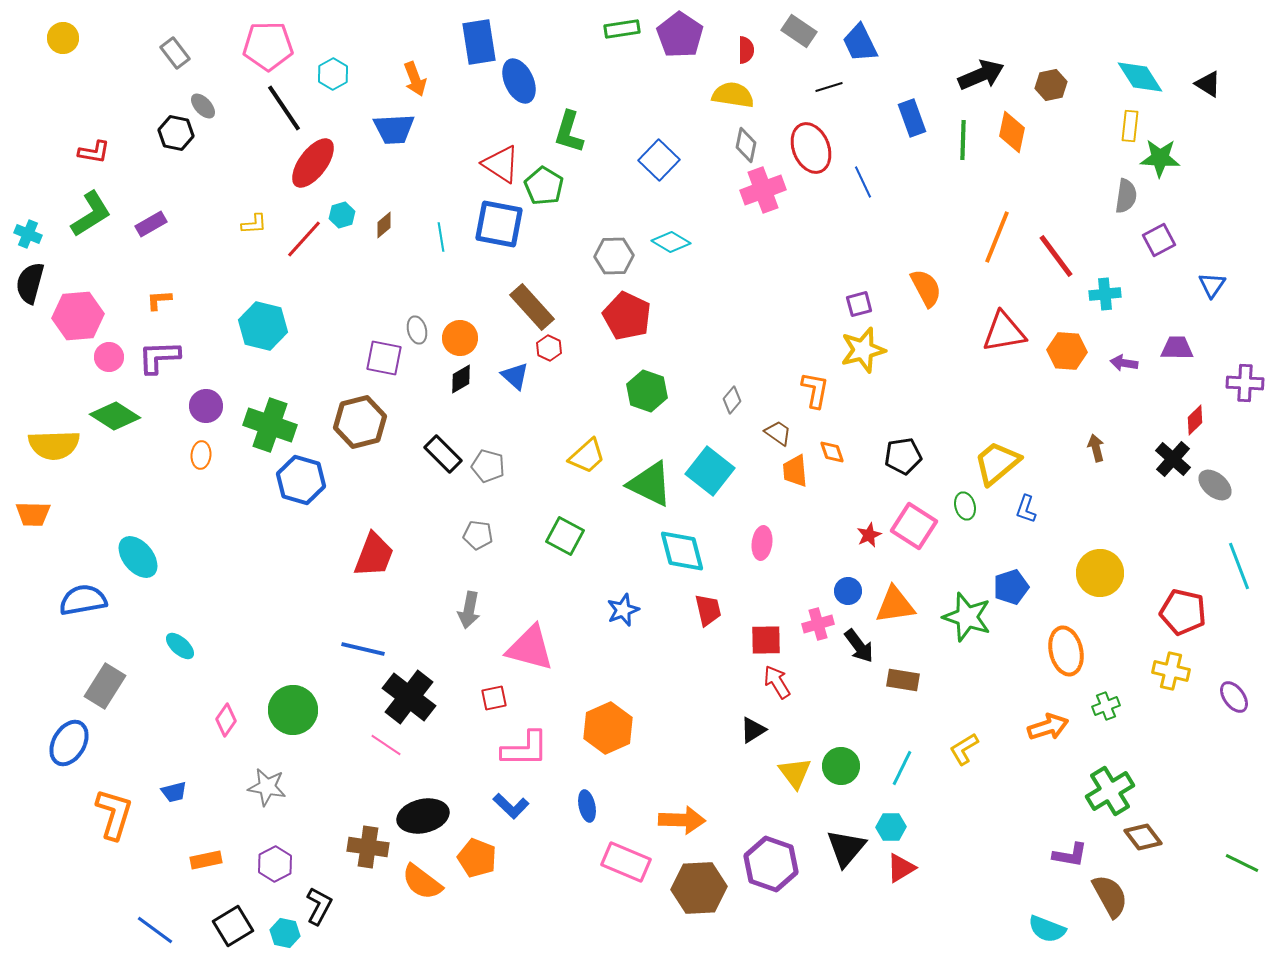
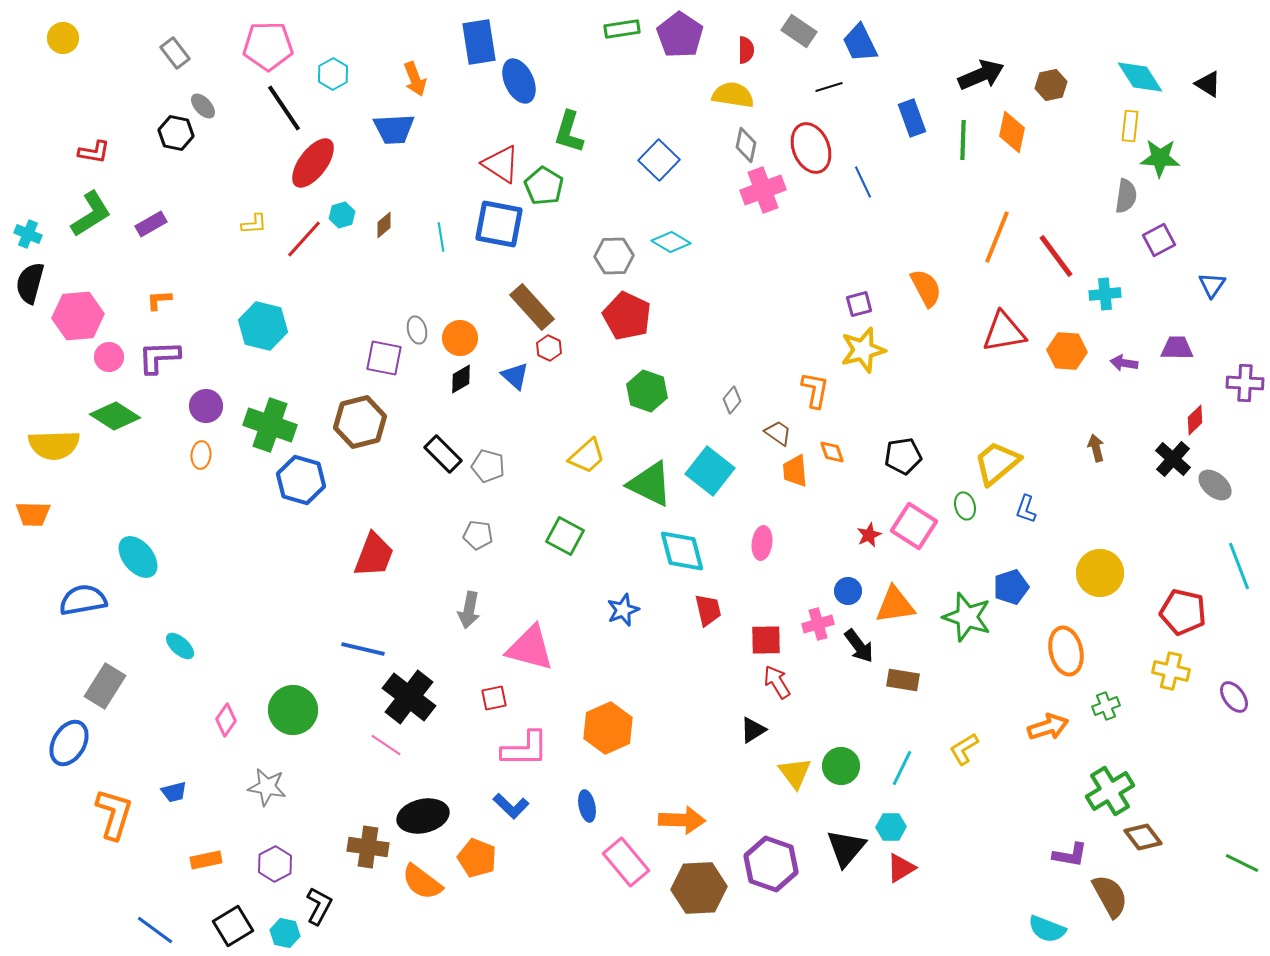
pink rectangle at (626, 862): rotated 27 degrees clockwise
